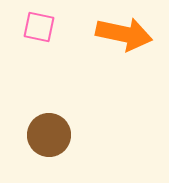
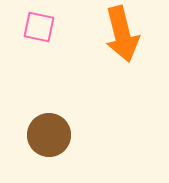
orange arrow: moved 2 px left; rotated 64 degrees clockwise
